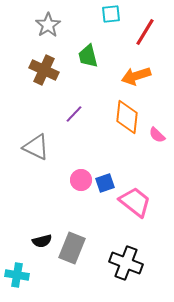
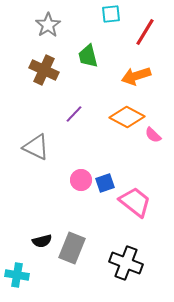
orange diamond: rotated 68 degrees counterclockwise
pink semicircle: moved 4 px left
